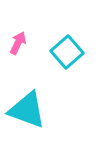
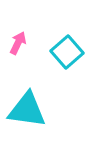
cyan triangle: rotated 12 degrees counterclockwise
